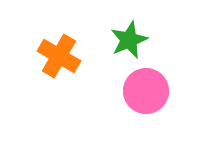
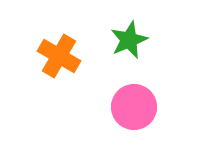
pink circle: moved 12 px left, 16 px down
